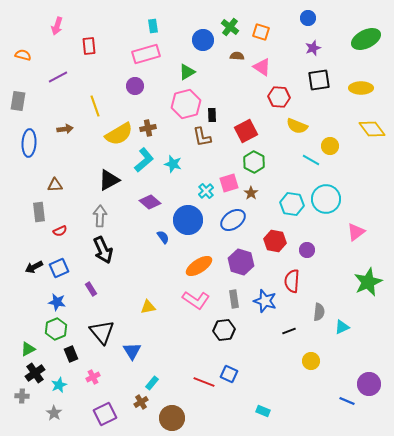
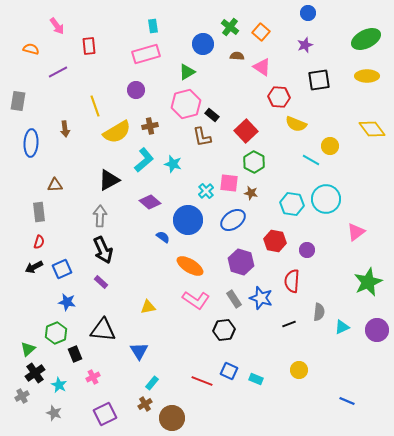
blue circle at (308, 18): moved 5 px up
pink arrow at (57, 26): rotated 54 degrees counterclockwise
orange square at (261, 32): rotated 24 degrees clockwise
blue circle at (203, 40): moved 4 px down
purple star at (313, 48): moved 8 px left, 3 px up
orange semicircle at (23, 55): moved 8 px right, 6 px up
purple line at (58, 77): moved 5 px up
purple circle at (135, 86): moved 1 px right, 4 px down
yellow ellipse at (361, 88): moved 6 px right, 12 px up
black rectangle at (212, 115): rotated 48 degrees counterclockwise
yellow semicircle at (297, 126): moved 1 px left, 2 px up
brown cross at (148, 128): moved 2 px right, 2 px up
brown arrow at (65, 129): rotated 91 degrees clockwise
red square at (246, 131): rotated 15 degrees counterclockwise
yellow semicircle at (119, 134): moved 2 px left, 2 px up
blue ellipse at (29, 143): moved 2 px right
pink square at (229, 183): rotated 24 degrees clockwise
brown star at (251, 193): rotated 24 degrees counterclockwise
red semicircle at (60, 231): moved 21 px left, 11 px down; rotated 48 degrees counterclockwise
blue semicircle at (163, 237): rotated 16 degrees counterclockwise
orange ellipse at (199, 266): moved 9 px left; rotated 64 degrees clockwise
blue square at (59, 268): moved 3 px right, 1 px down
purple rectangle at (91, 289): moved 10 px right, 7 px up; rotated 16 degrees counterclockwise
gray rectangle at (234, 299): rotated 24 degrees counterclockwise
blue star at (265, 301): moved 4 px left, 3 px up
blue star at (57, 302): moved 10 px right
green hexagon at (56, 329): moved 4 px down
black line at (289, 331): moved 7 px up
black triangle at (102, 332): moved 1 px right, 2 px up; rotated 44 degrees counterclockwise
green triangle at (28, 349): rotated 14 degrees counterclockwise
blue triangle at (132, 351): moved 7 px right
black rectangle at (71, 354): moved 4 px right
yellow circle at (311, 361): moved 12 px left, 9 px down
blue square at (229, 374): moved 3 px up
red line at (204, 382): moved 2 px left, 1 px up
purple circle at (369, 384): moved 8 px right, 54 px up
cyan star at (59, 385): rotated 21 degrees counterclockwise
gray cross at (22, 396): rotated 32 degrees counterclockwise
brown cross at (141, 402): moved 4 px right, 2 px down
cyan rectangle at (263, 411): moved 7 px left, 32 px up
gray star at (54, 413): rotated 14 degrees counterclockwise
